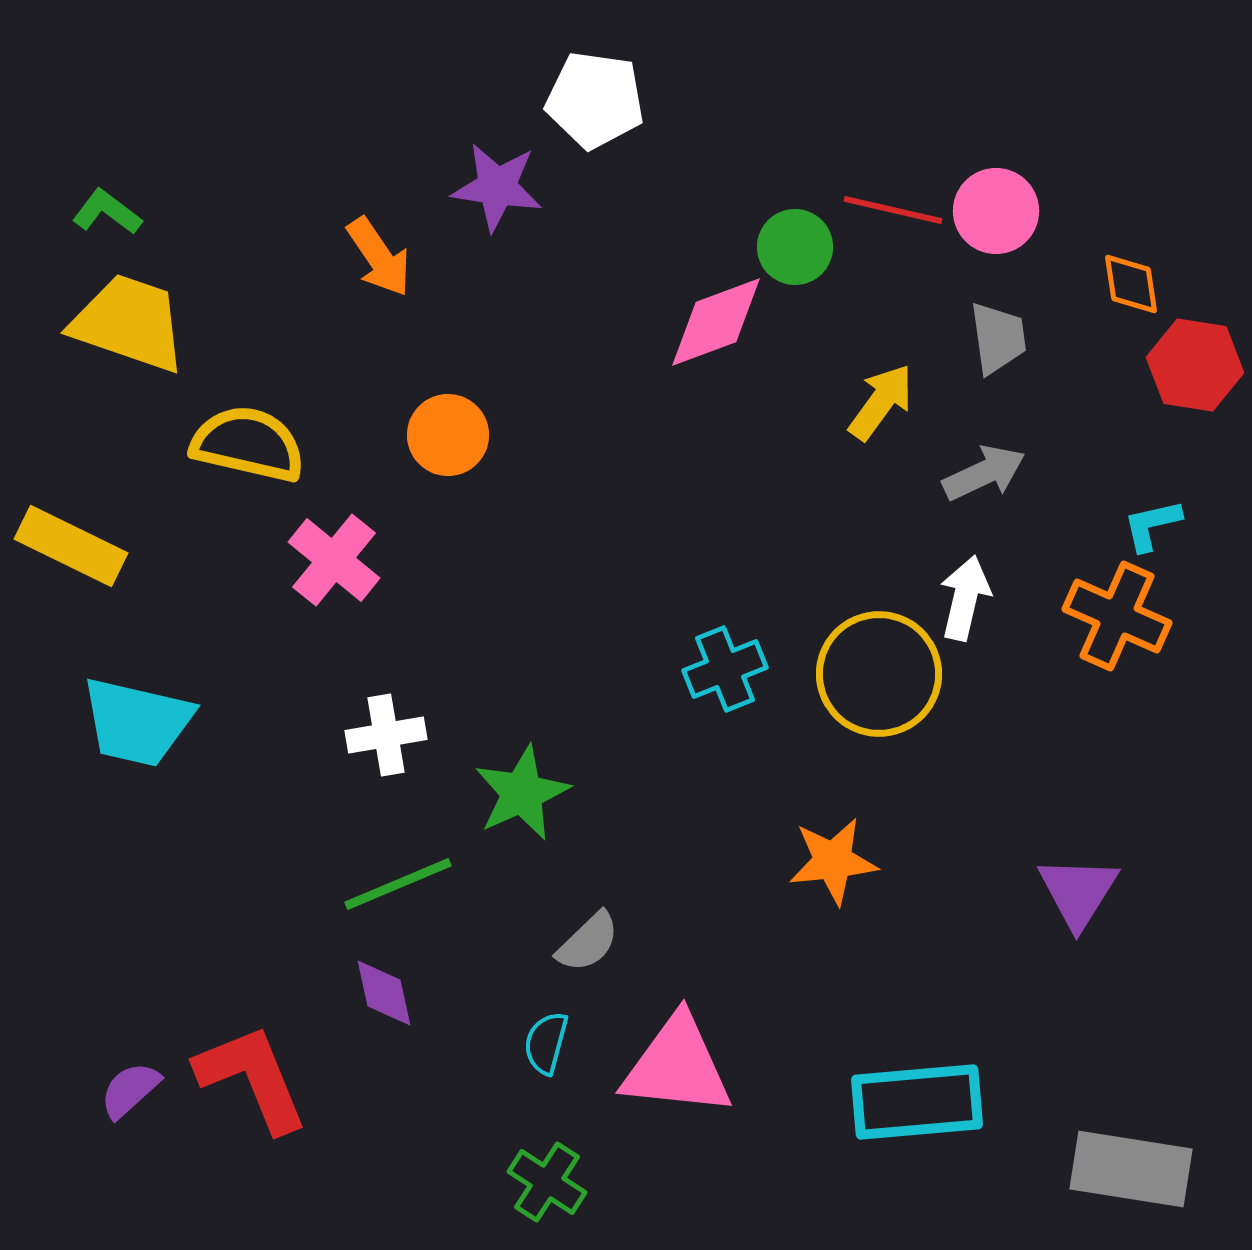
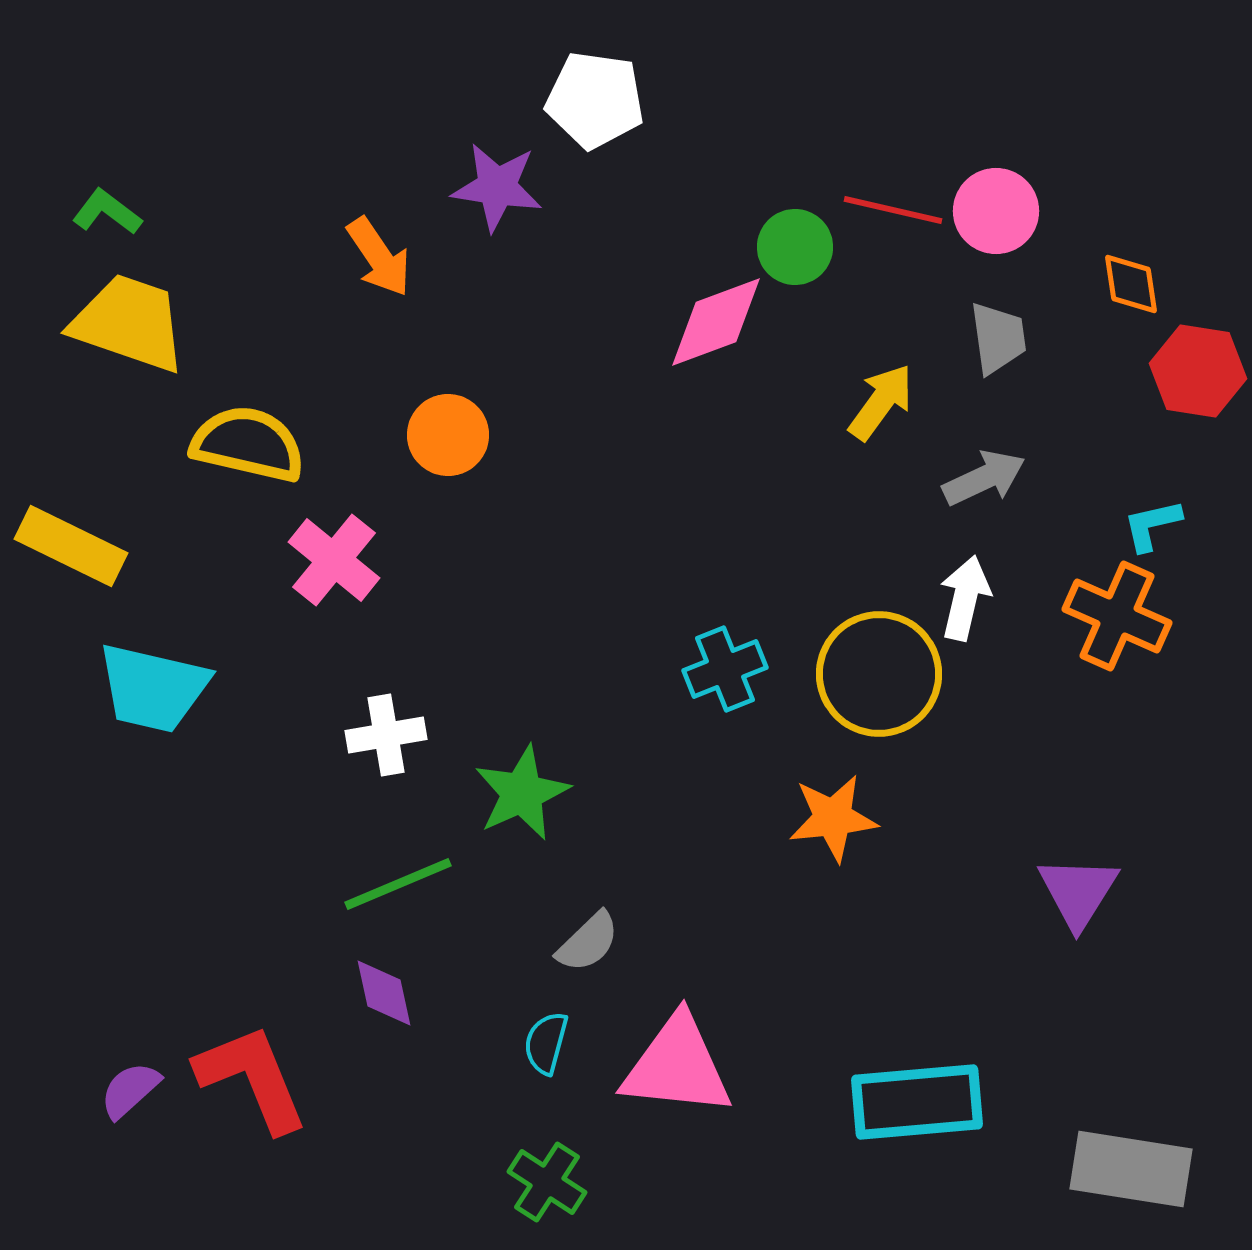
red hexagon: moved 3 px right, 6 px down
gray arrow: moved 5 px down
cyan trapezoid: moved 16 px right, 34 px up
orange star: moved 43 px up
